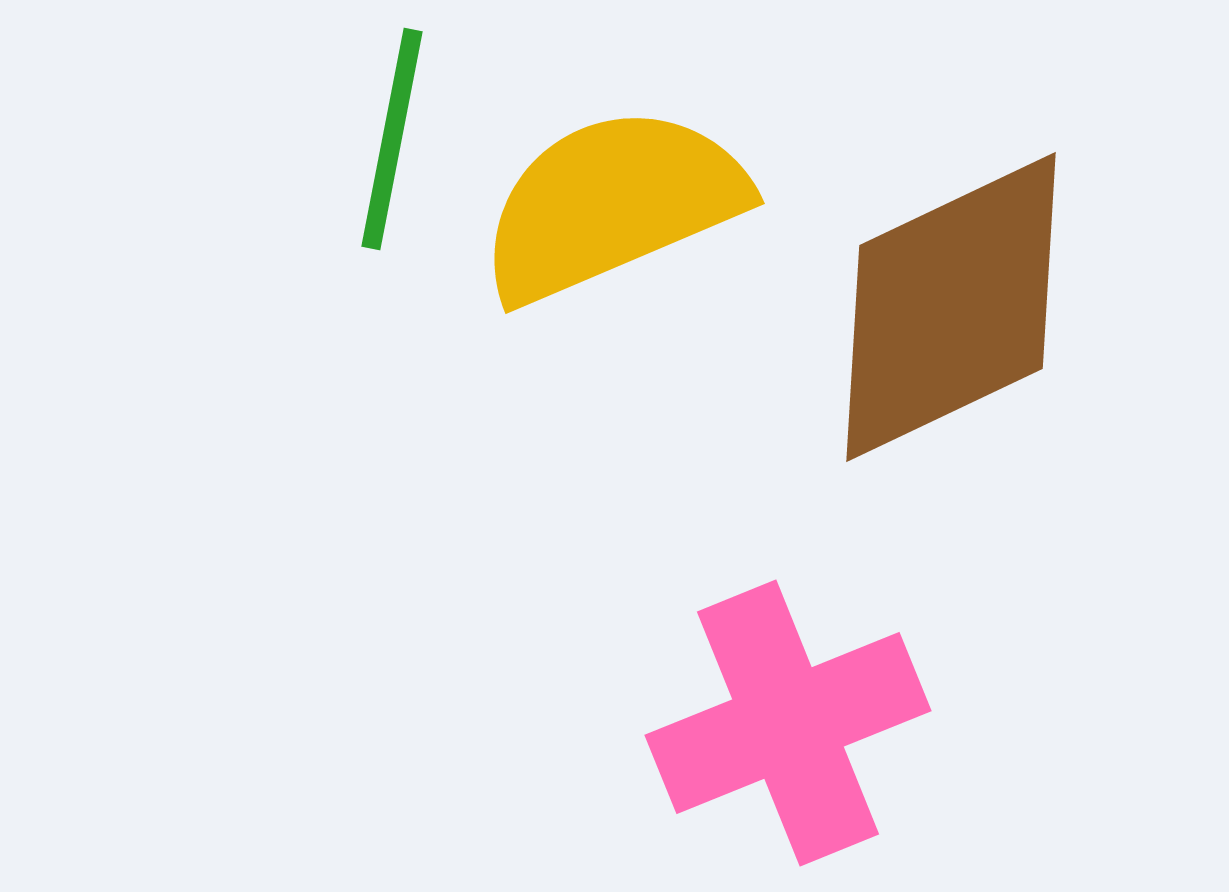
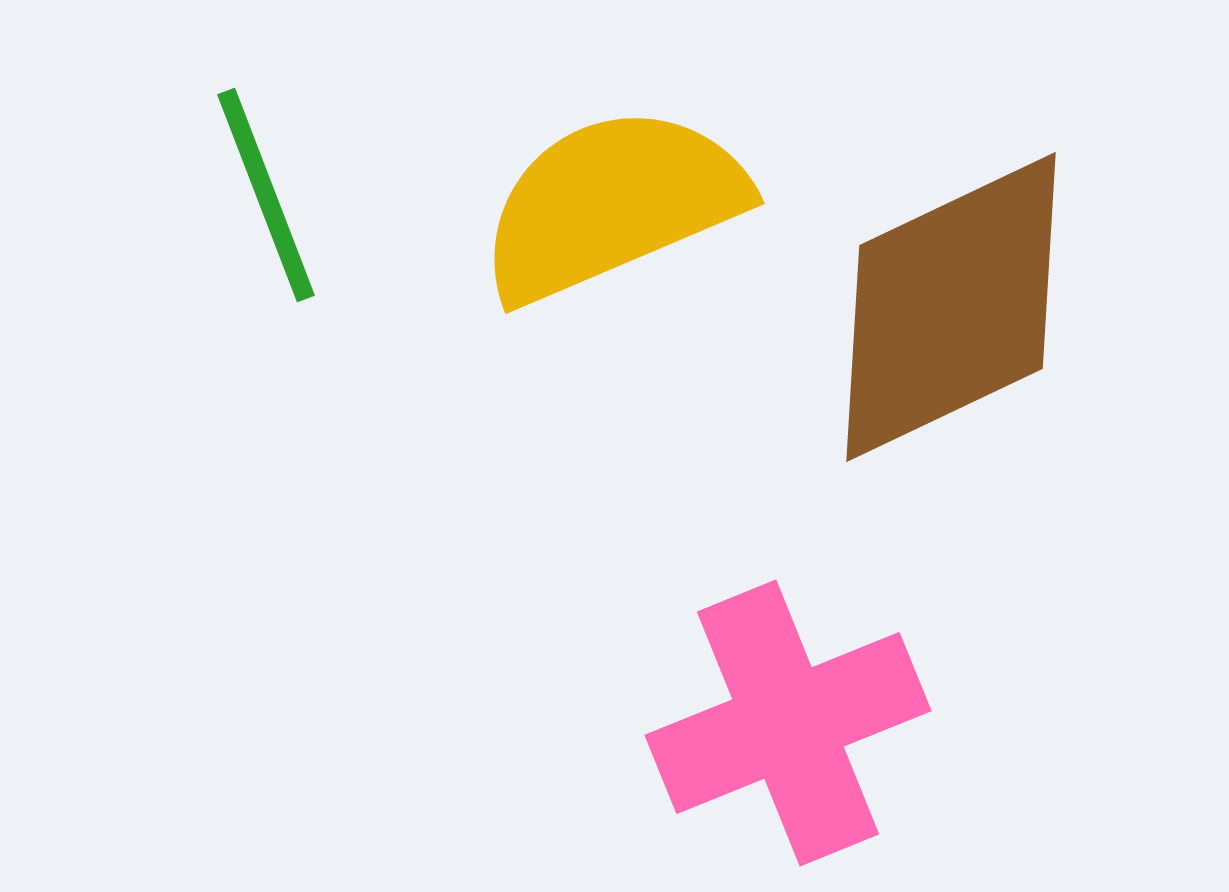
green line: moved 126 px left, 56 px down; rotated 32 degrees counterclockwise
